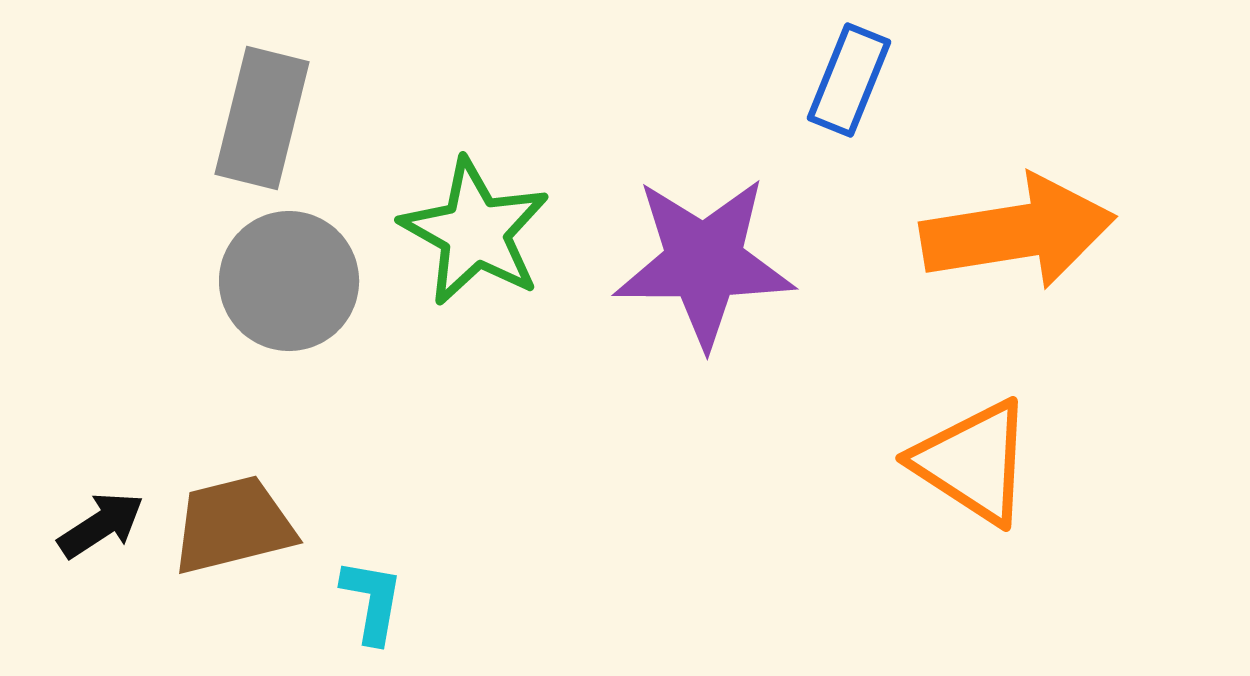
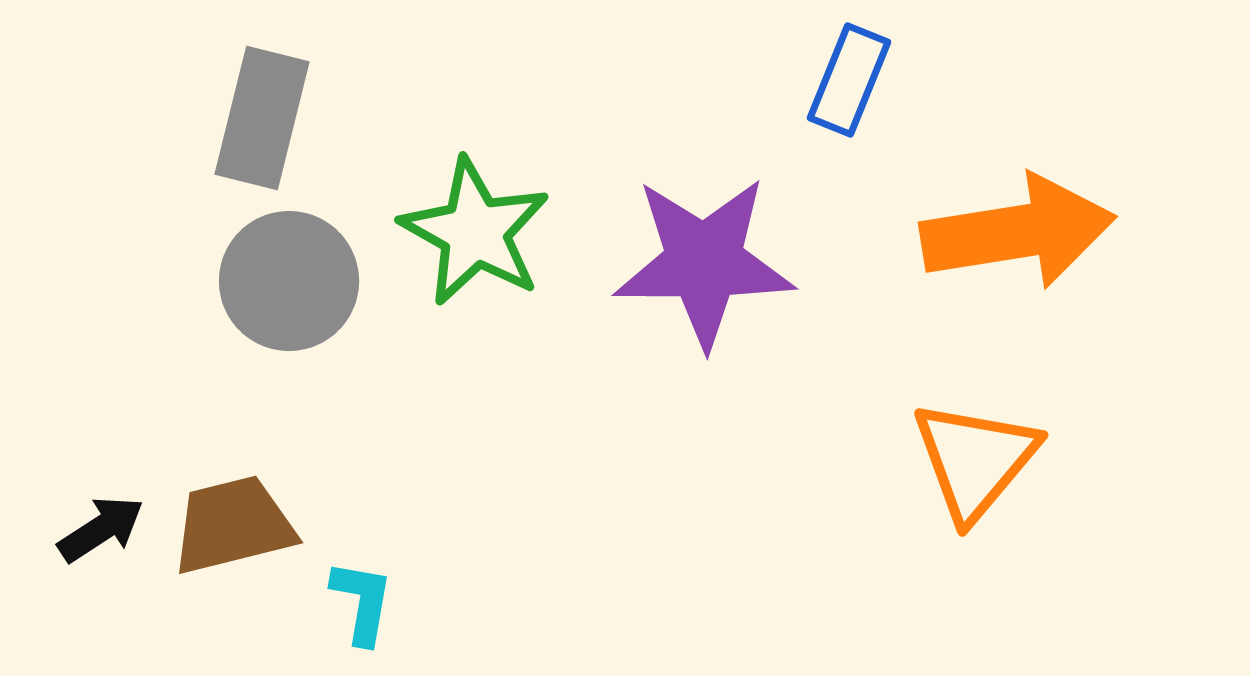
orange triangle: moved 2 px right, 2 px up; rotated 37 degrees clockwise
black arrow: moved 4 px down
cyan L-shape: moved 10 px left, 1 px down
